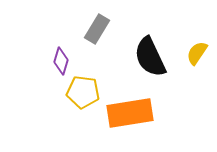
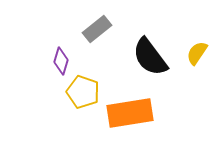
gray rectangle: rotated 20 degrees clockwise
black semicircle: rotated 12 degrees counterclockwise
yellow pentagon: rotated 12 degrees clockwise
